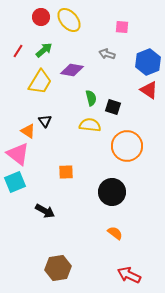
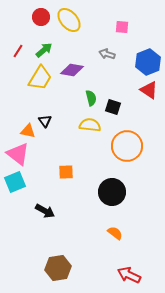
yellow trapezoid: moved 4 px up
orange triangle: rotated 21 degrees counterclockwise
